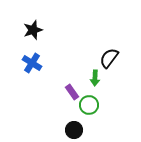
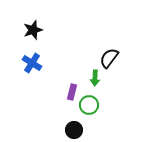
purple rectangle: rotated 49 degrees clockwise
